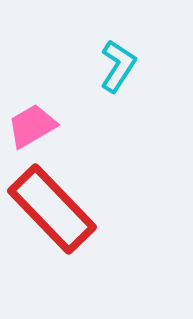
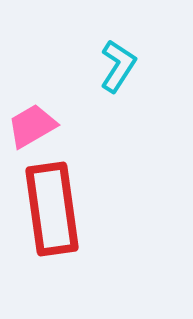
red rectangle: rotated 36 degrees clockwise
